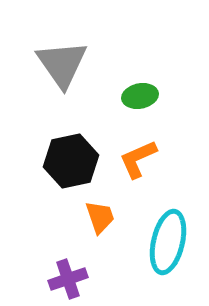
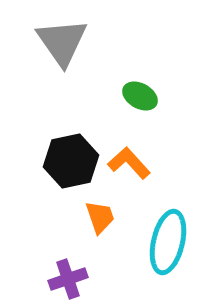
gray triangle: moved 22 px up
green ellipse: rotated 40 degrees clockwise
orange L-shape: moved 9 px left, 4 px down; rotated 72 degrees clockwise
